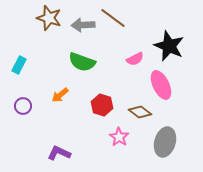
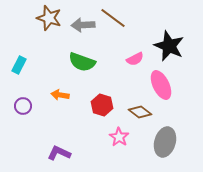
orange arrow: rotated 48 degrees clockwise
